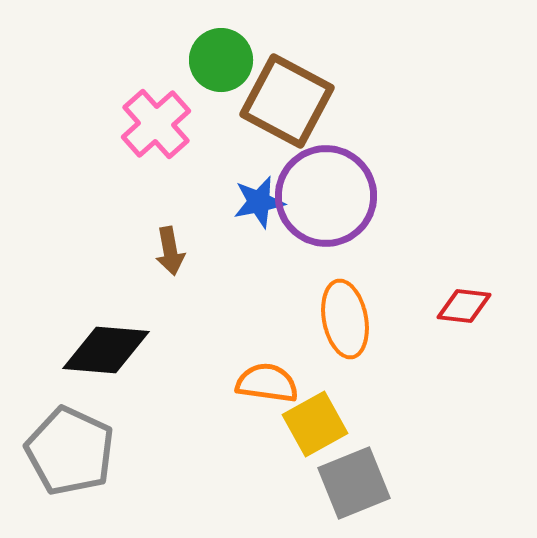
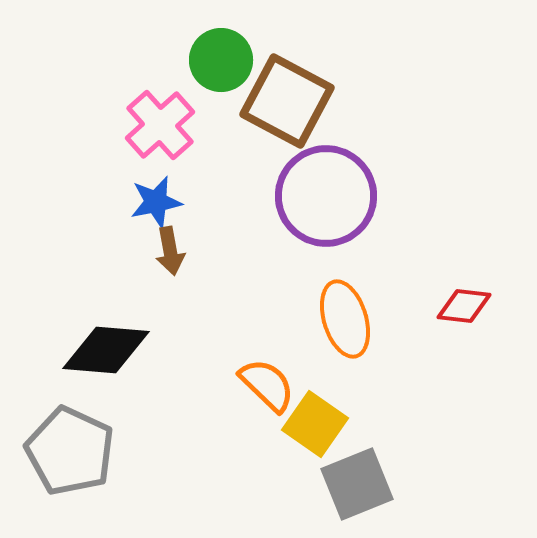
pink cross: moved 4 px right, 1 px down
blue star: moved 103 px left
orange ellipse: rotated 6 degrees counterclockwise
orange semicircle: moved 2 px down; rotated 36 degrees clockwise
yellow square: rotated 26 degrees counterclockwise
gray square: moved 3 px right, 1 px down
